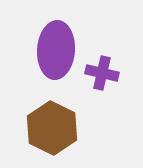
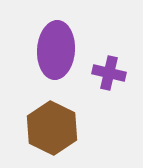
purple cross: moved 7 px right
